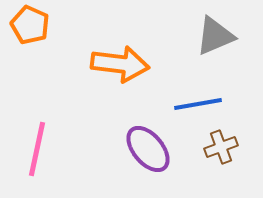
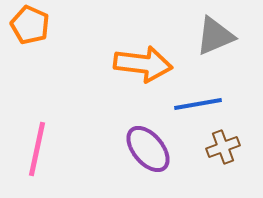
orange arrow: moved 23 px right
brown cross: moved 2 px right
